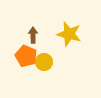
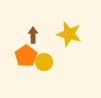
orange pentagon: rotated 15 degrees clockwise
